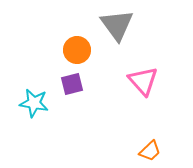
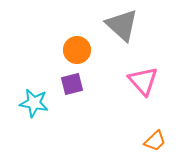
gray triangle: moved 5 px right; rotated 12 degrees counterclockwise
orange trapezoid: moved 5 px right, 10 px up
